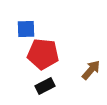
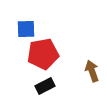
red pentagon: rotated 16 degrees counterclockwise
brown arrow: moved 1 px right, 1 px down; rotated 60 degrees counterclockwise
